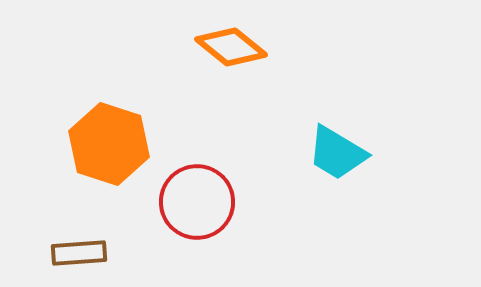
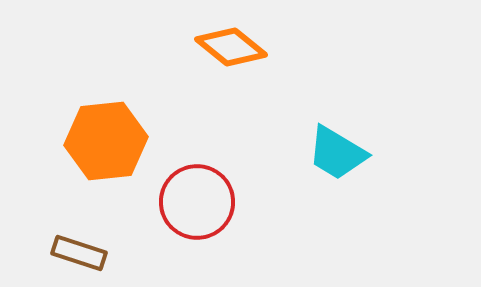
orange hexagon: moved 3 px left, 3 px up; rotated 24 degrees counterclockwise
brown rectangle: rotated 22 degrees clockwise
